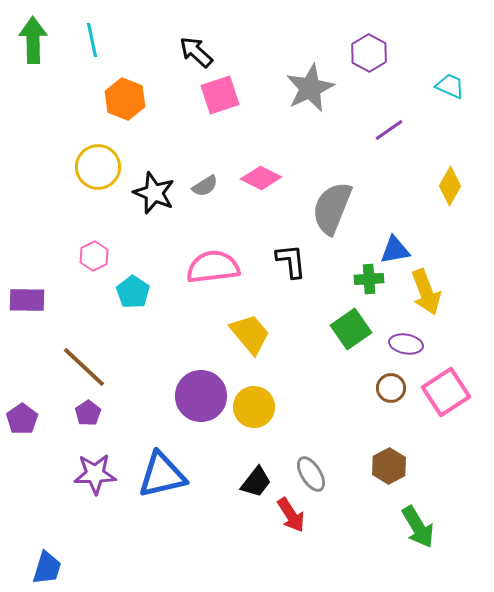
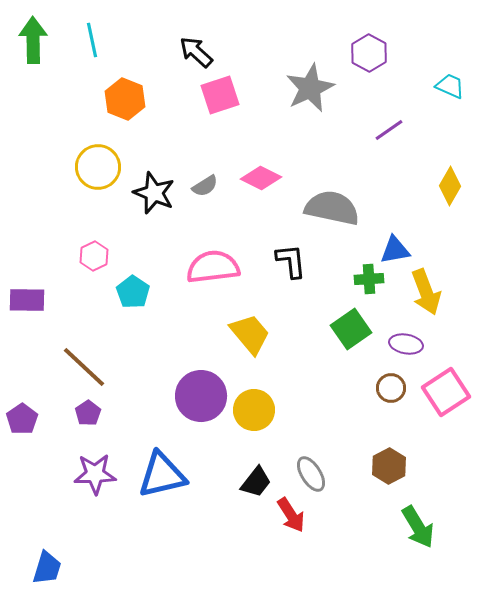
gray semicircle at (332, 208): rotated 80 degrees clockwise
yellow circle at (254, 407): moved 3 px down
